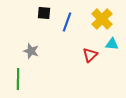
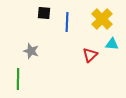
blue line: rotated 18 degrees counterclockwise
